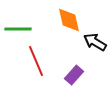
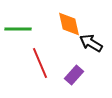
orange diamond: moved 4 px down
black arrow: moved 4 px left, 1 px down
red line: moved 4 px right, 2 px down
